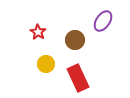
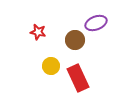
purple ellipse: moved 7 px left, 2 px down; rotated 35 degrees clockwise
red star: rotated 21 degrees counterclockwise
yellow circle: moved 5 px right, 2 px down
